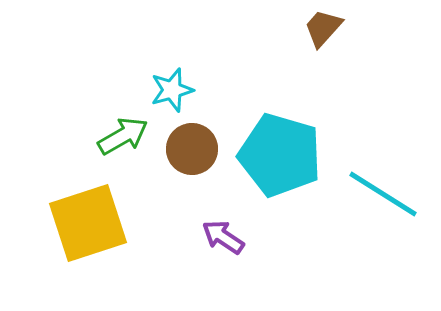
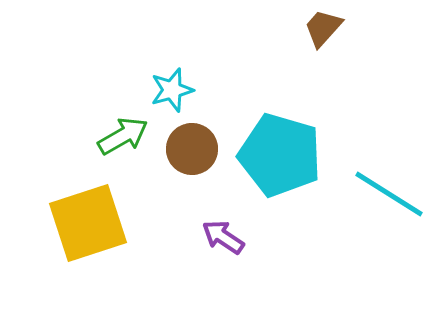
cyan line: moved 6 px right
